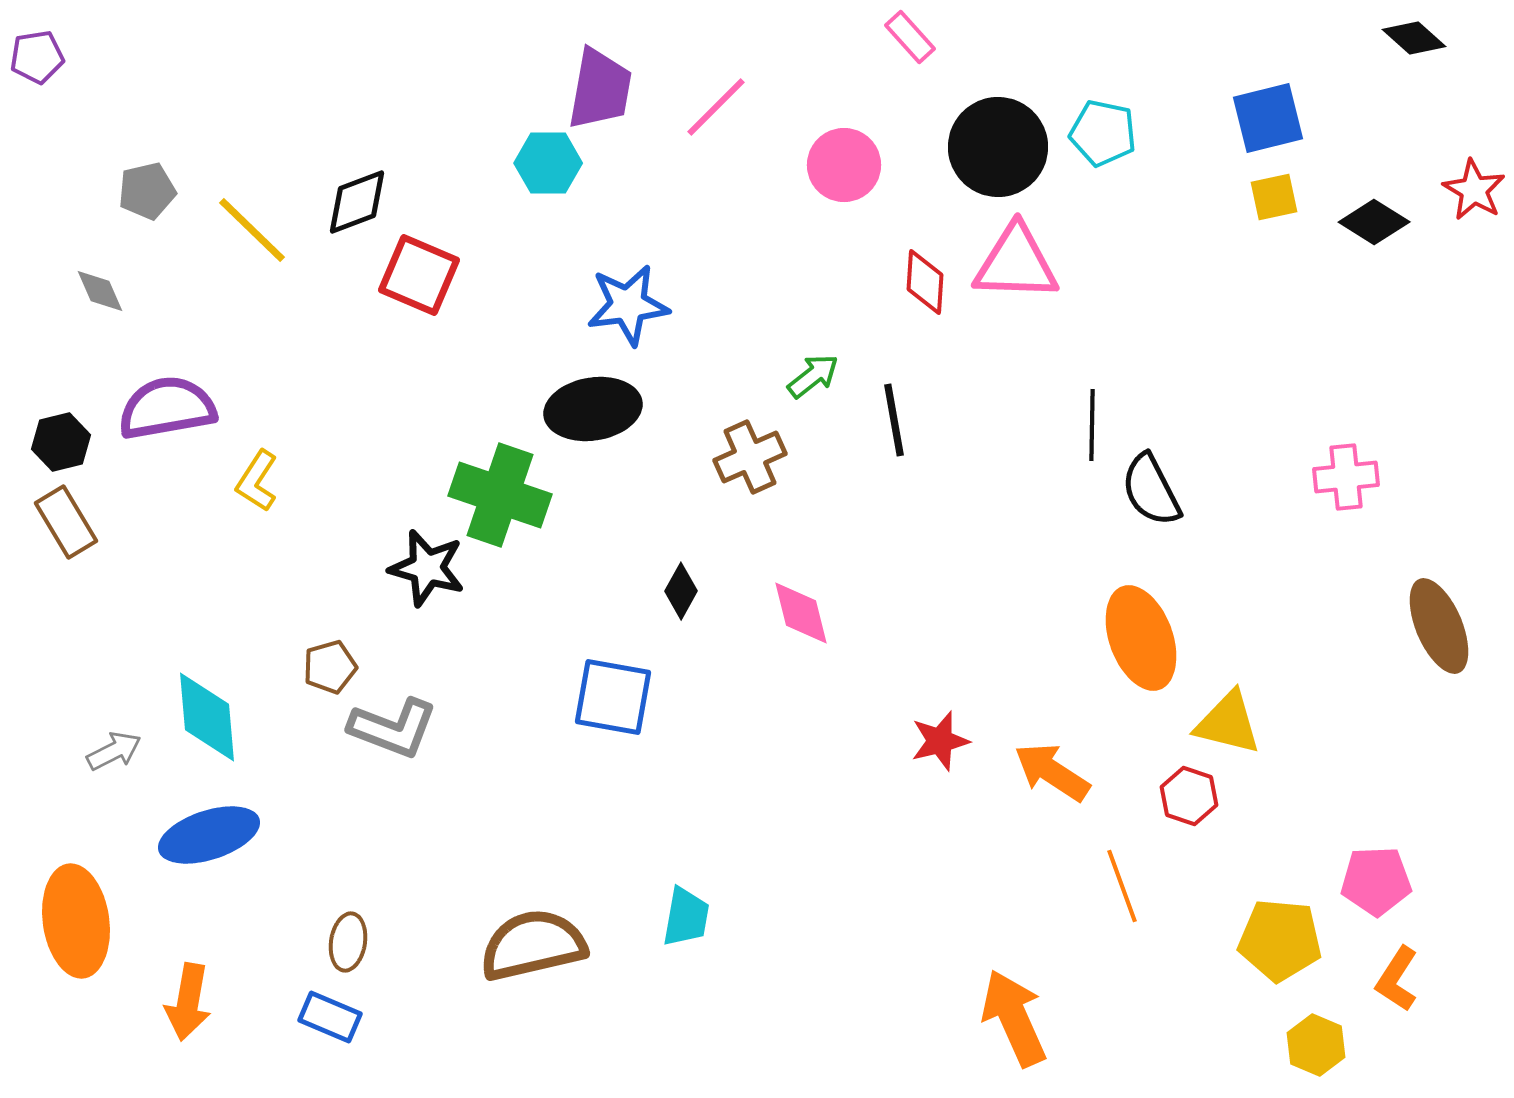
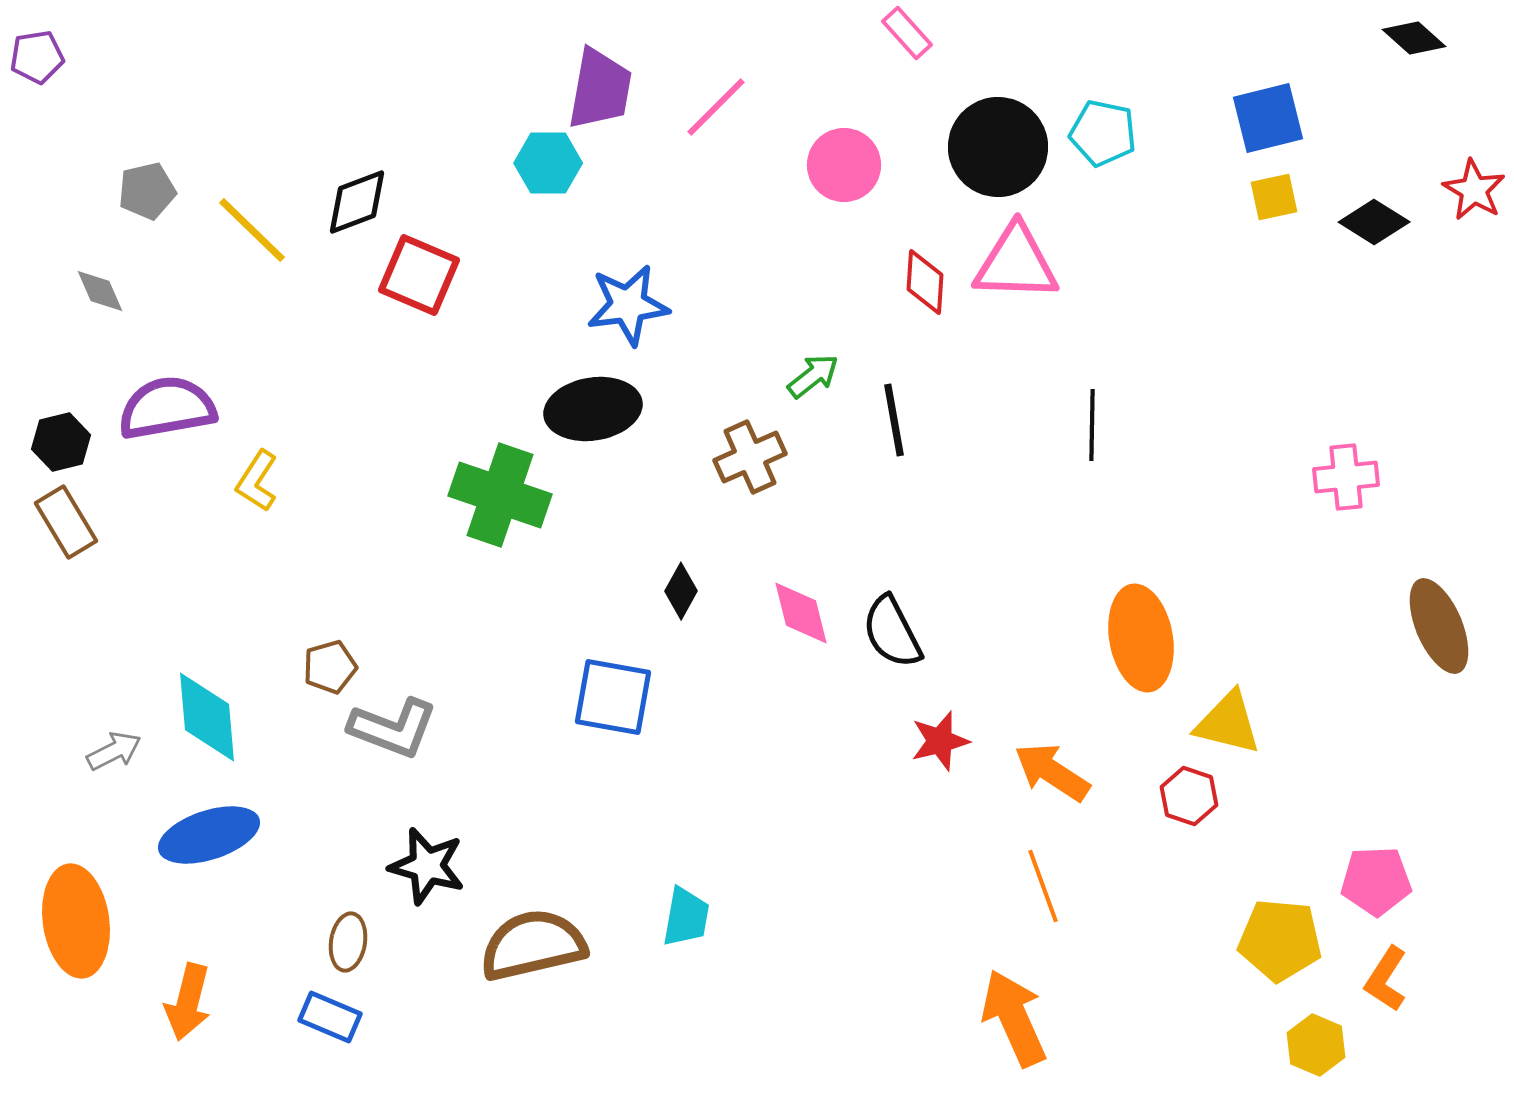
pink rectangle at (910, 37): moved 3 px left, 4 px up
black semicircle at (1151, 490): moved 259 px left, 142 px down
black star at (427, 568): moved 298 px down
orange ellipse at (1141, 638): rotated 10 degrees clockwise
orange line at (1122, 886): moved 79 px left
orange L-shape at (1397, 979): moved 11 px left
orange arrow at (188, 1002): rotated 4 degrees clockwise
